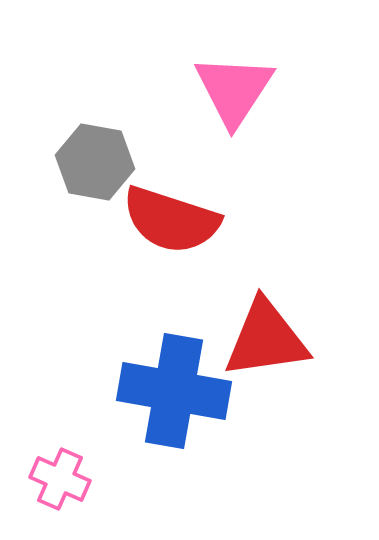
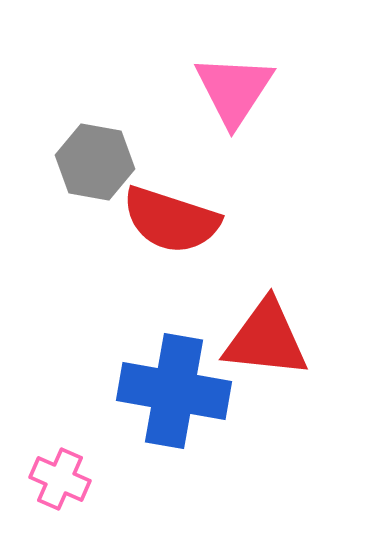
red triangle: rotated 14 degrees clockwise
